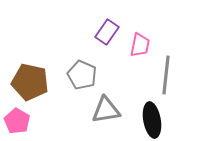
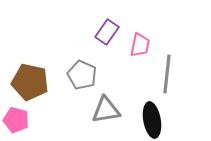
gray line: moved 1 px right, 1 px up
pink pentagon: moved 1 px left, 1 px up; rotated 15 degrees counterclockwise
